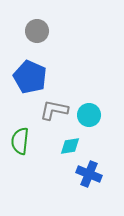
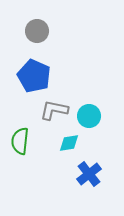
blue pentagon: moved 4 px right, 1 px up
cyan circle: moved 1 px down
cyan diamond: moved 1 px left, 3 px up
blue cross: rotated 30 degrees clockwise
